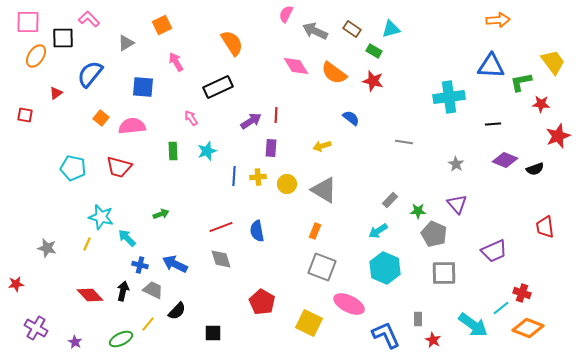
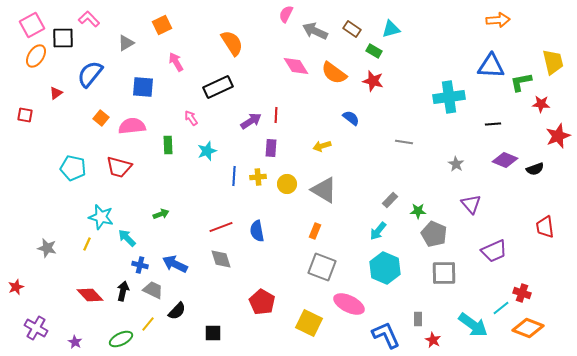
pink square at (28, 22): moved 4 px right, 3 px down; rotated 30 degrees counterclockwise
yellow trapezoid at (553, 62): rotated 24 degrees clockwise
green rectangle at (173, 151): moved 5 px left, 6 px up
purple triangle at (457, 204): moved 14 px right
cyan arrow at (378, 231): rotated 18 degrees counterclockwise
red star at (16, 284): moved 3 px down; rotated 14 degrees counterclockwise
